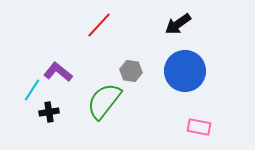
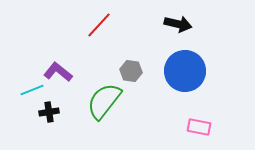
black arrow: rotated 132 degrees counterclockwise
cyan line: rotated 35 degrees clockwise
